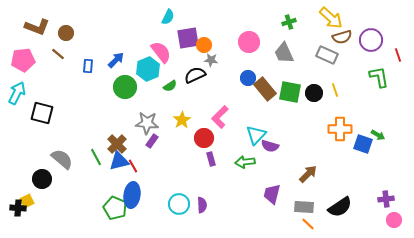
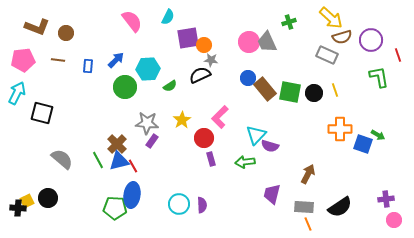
pink semicircle at (161, 52): moved 29 px left, 31 px up
gray trapezoid at (284, 53): moved 17 px left, 11 px up
brown line at (58, 54): moved 6 px down; rotated 32 degrees counterclockwise
cyan hexagon at (148, 69): rotated 20 degrees clockwise
black semicircle at (195, 75): moved 5 px right
green line at (96, 157): moved 2 px right, 3 px down
brown arrow at (308, 174): rotated 18 degrees counterclockwise
black circle at (42, 179): moved 6 px right, 19 px down
green pentagon at (115, 208): rotated 20 degrees counterclockwise
orange line at (308, 224): rotated 24 degrees clockwise
